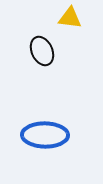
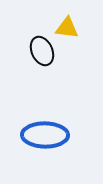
yellow triangle: moved 3 px left, 10 px down
